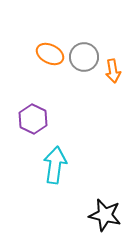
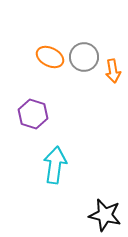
orange ellipse: moved 3 px down
purple hexagon: moved 5 px up; rotated 8 degrees counterclockwise
